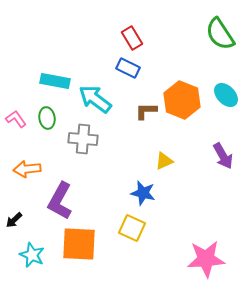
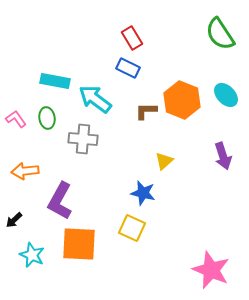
purple arrow: rotated 12 degrees clockwise
yellow triangle: rotated 18 degrees counterclockwise
orange arrow: moved 2 px left, 2 px down
pink star: moved 5 px right, 11 px down; rotated 27 degrees clockwise
